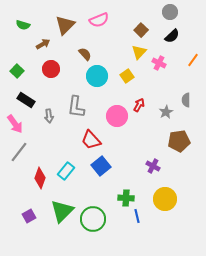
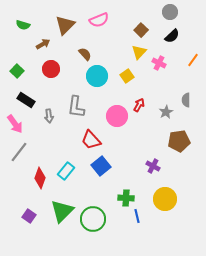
purple square: rotated 24 degrees counterclockwise
